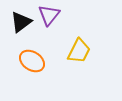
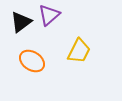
purple triangle: rotated 10 degrees clockwise
